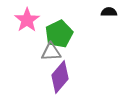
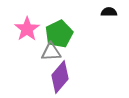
pink star: moved 9 px down
